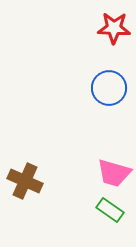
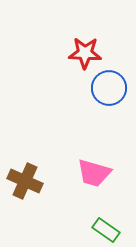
red star: moved 29 px left, 25 px down
pink trapezoid: moved 20 px left
green rectangle: moved 4 px left, 20 px down
